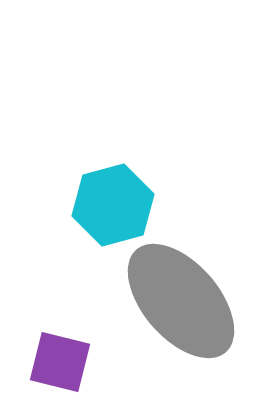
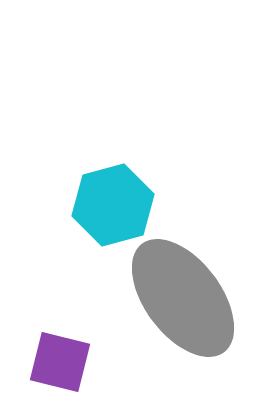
gray ellipse: moved 2 px right, 3 px up; rotated 4 degrees clockwise
